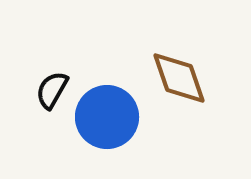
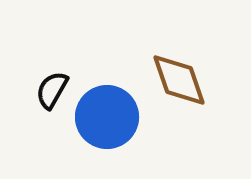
brown diamond: moved 2 px down
